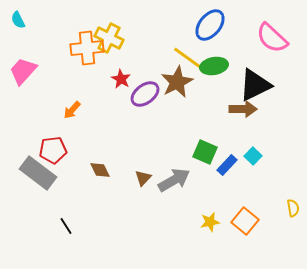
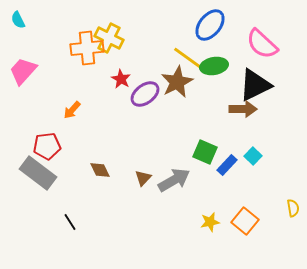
pink semicircle: moved 10 px left, 6 px down
red pentagon: moved 6 px left, 4 px up
black line: moved 4 px right, 4 px up
